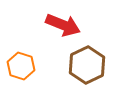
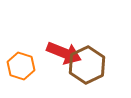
red arrow: moved 1 px right, 28 px down
